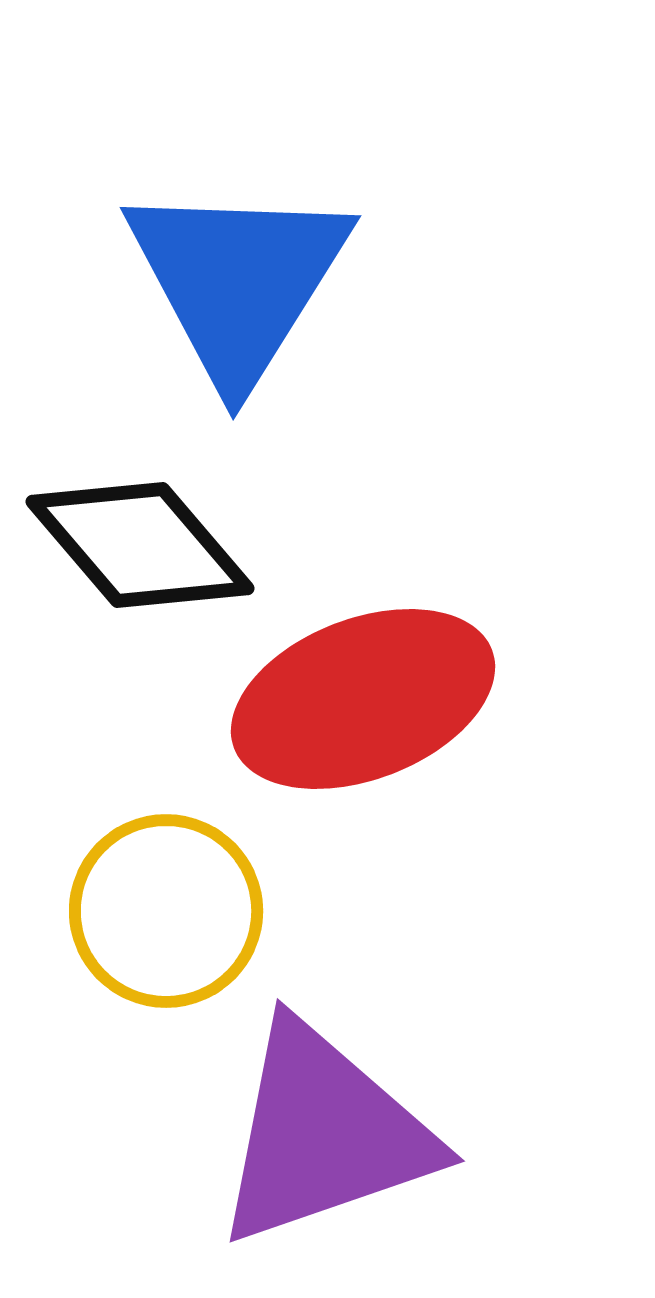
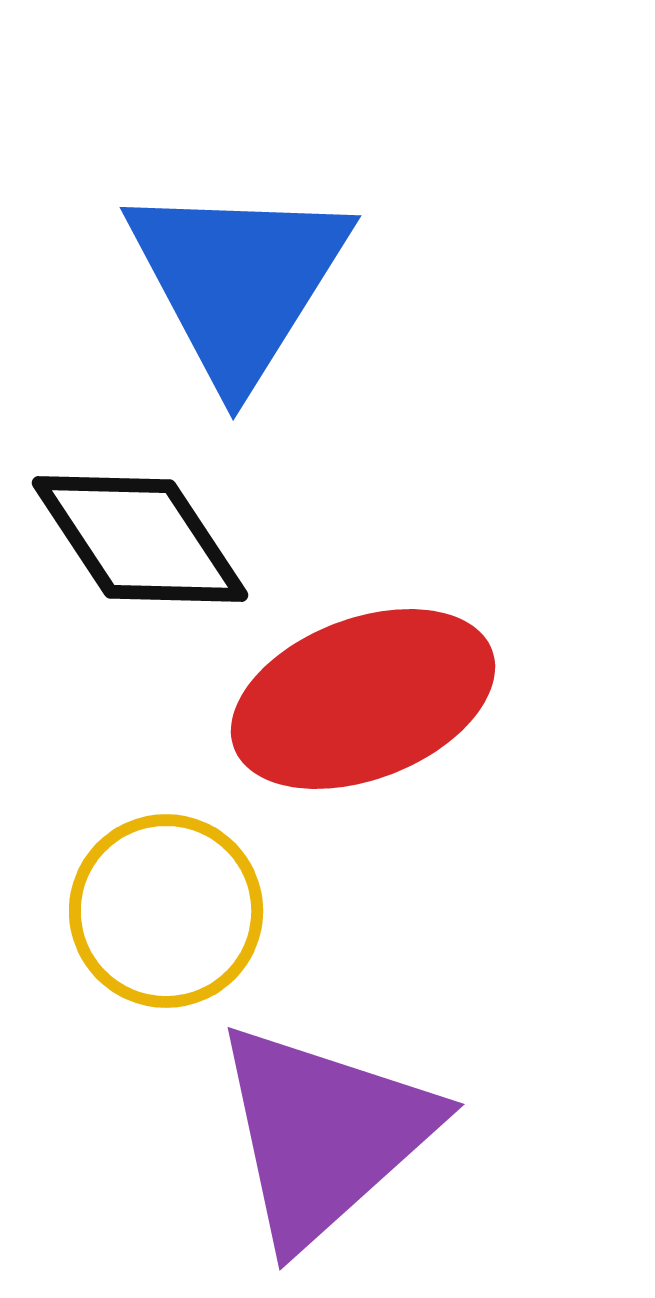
black diamond: moved 6 px up; rotated 7 degrees clockwise
purple triangle: rotated 23 degrees counterclockwise
